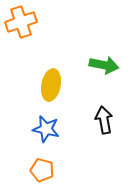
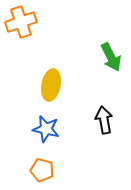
green arrow: moved 7 px right, 8 px up; rotated 52 degrees clockwise
